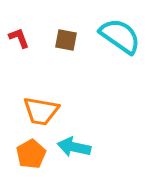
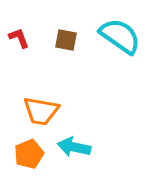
orange pentagon: moved 2 px left; rotated 8 degrees clockwise
